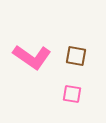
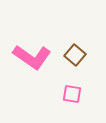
brown square: moved 1 px left, 1 px up; rotated 30 degrees clockwise
